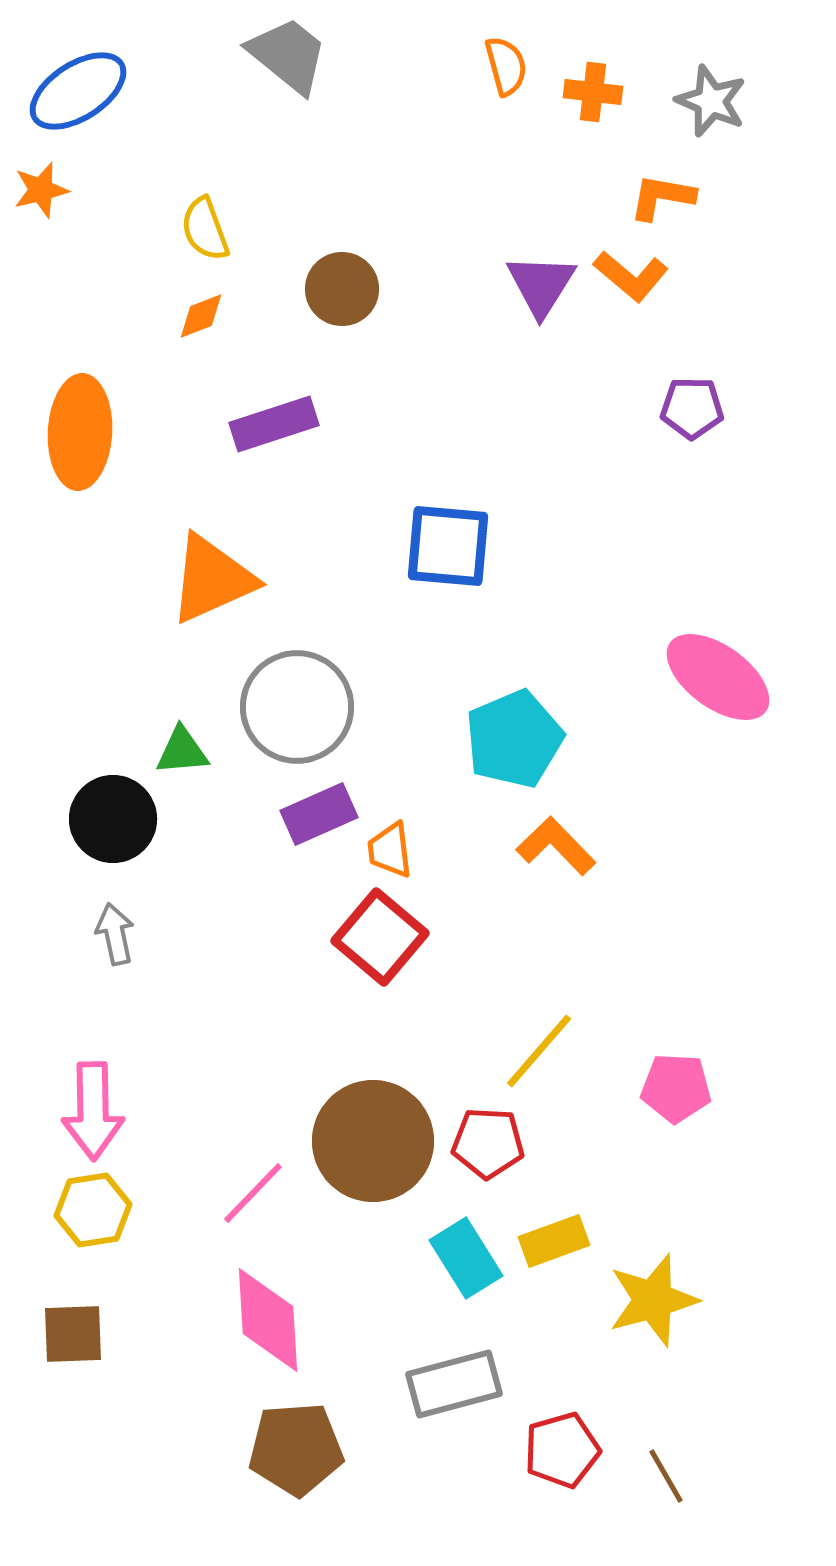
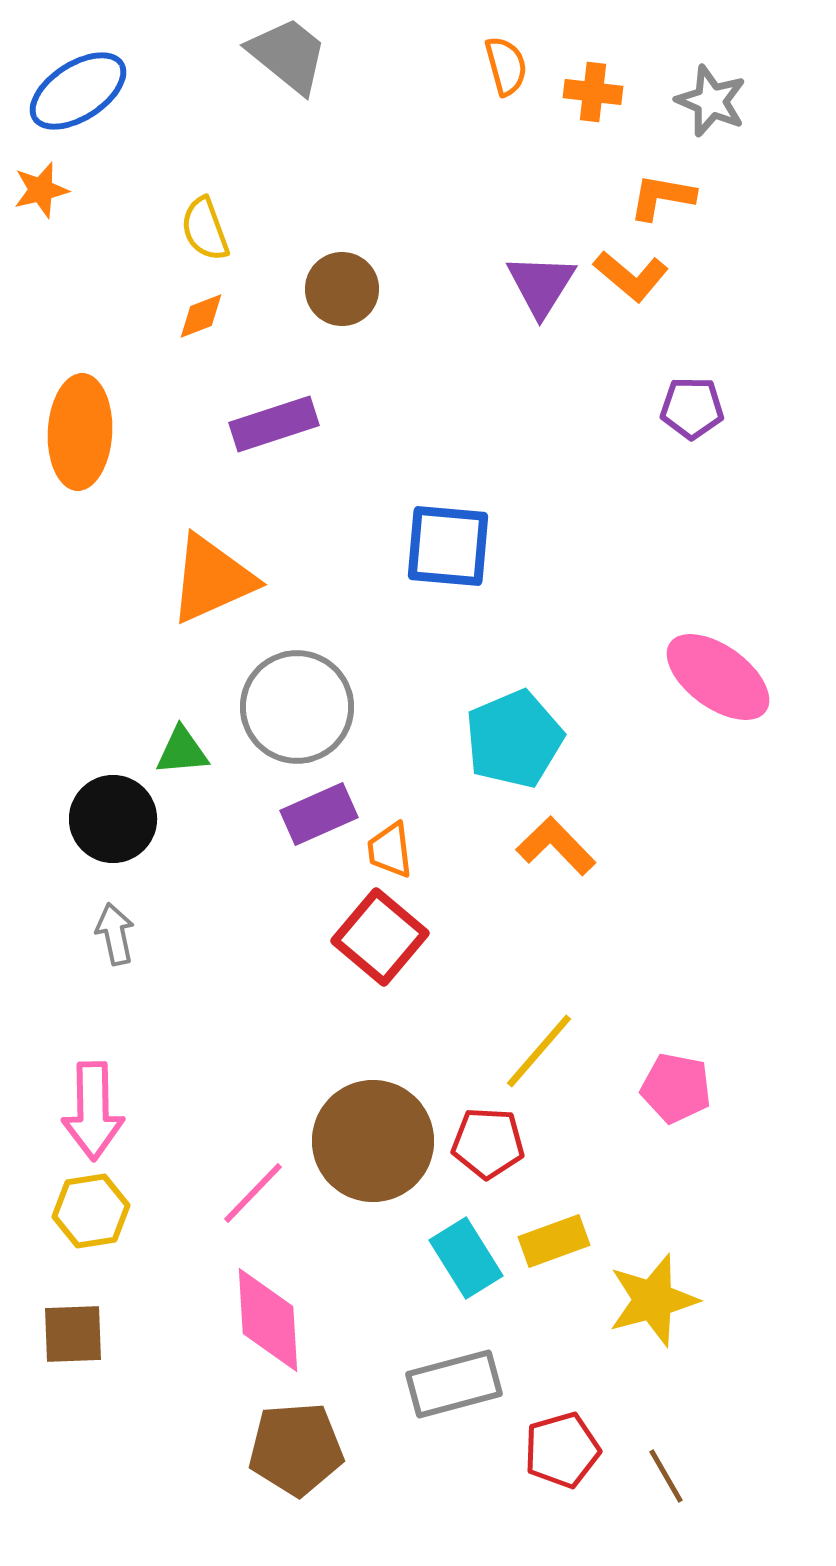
pink pentagon at (676, 1088): rotated 8 degrees clockwise
yellow hexagon at (93, 1210): moved 2 px left, 1 px down
